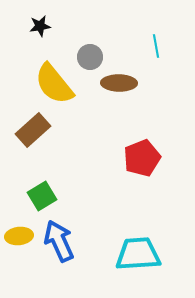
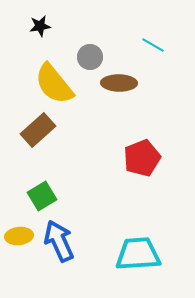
cyan line: moved 3 px left, 1 px up; rotated 50 degrees counterclockwise
brown rectangle: moved 5 px right
